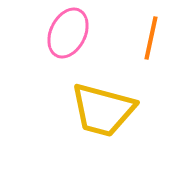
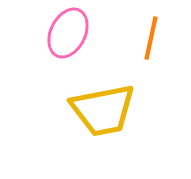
yellow trapezoid: rotated 26 degrees counterclockwise
